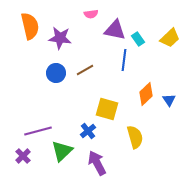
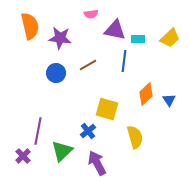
cyan rectangle: rotated 56 degrees counterclockwise
blue line: moved 1 px down
brown line: moved 3 px right, 5 px up
purple line: rotated 64 degrees counterclockwise
